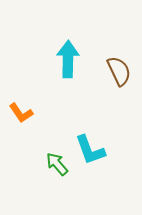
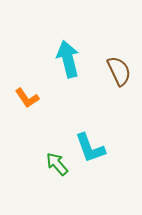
cyan arrow: rotated 15 degrees counterclockwise
orange L-shape: moved 6 px right, 15 px up
cyan L-shape: moved 2 px up
